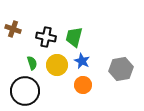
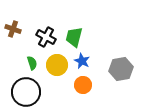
black cross: rotated 18 degrees clockwise
black circle: moved 1 px right, 1 px down
